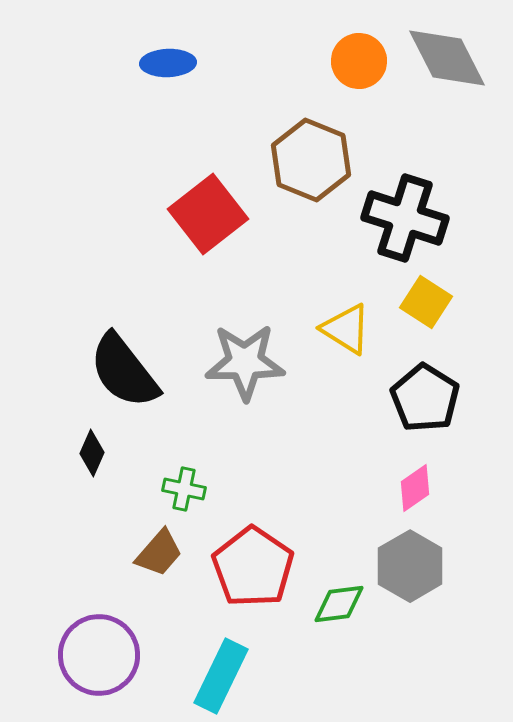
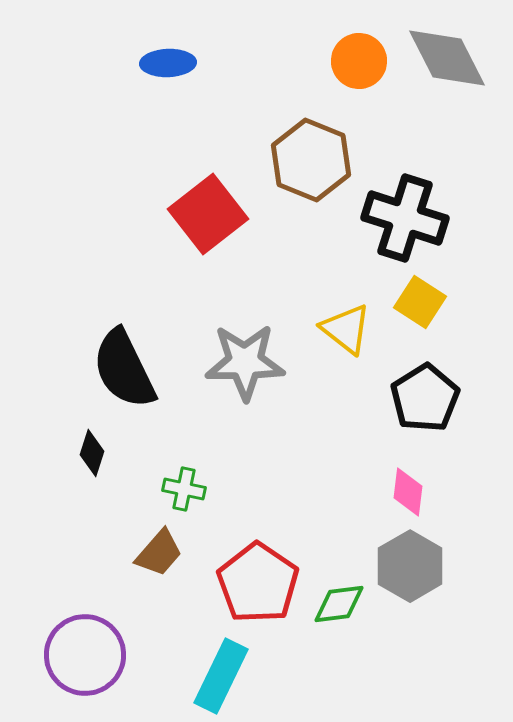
yellow square: moved 6 px left
yellow triangle: rotated 6 degrees clockwise
black semicircle: moved 2 px up; rotated 12 degrees clockwise
black pentagon: rotated 8 degrees clockwise
black diamond: rotated 6 degrees counterclockwise
pink diamond: moved 7 px left, 4 px down; rotated 48 degrees counterclockwise
red pentagon: moved 5 px right, 16 px down
purple circle: moved 14 px left
